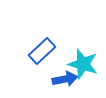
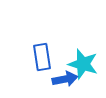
blue rectangle: moved 6 px down; rotated 56 degrees counterclockwise
